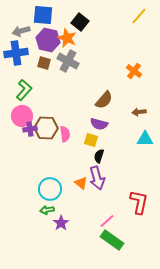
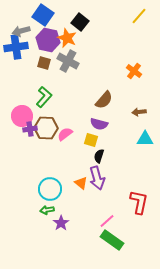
blue square: rotated 30 degrees clockwise
blue cross: moved 6 px up
green L-shape: moved 20 px right, 7 px down
pink semicircle: rotated 119 degrees counterclockwise
